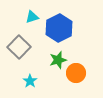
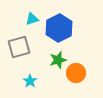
cyan triangle: moved 2 px down
gray square: rotated 30 degrees clockwise
